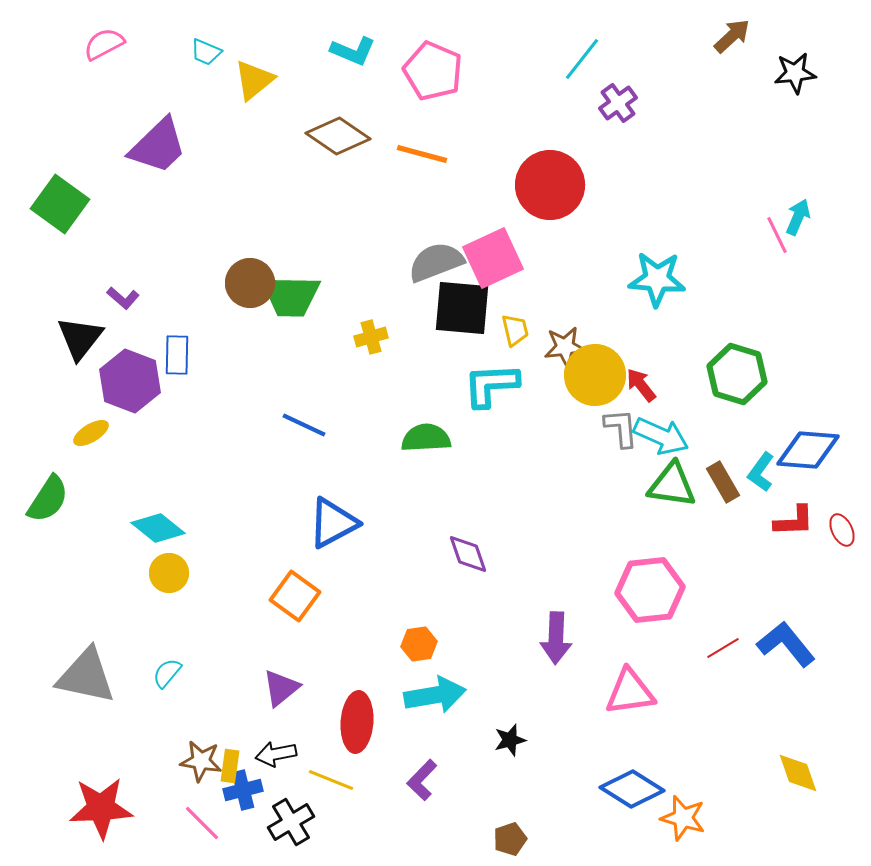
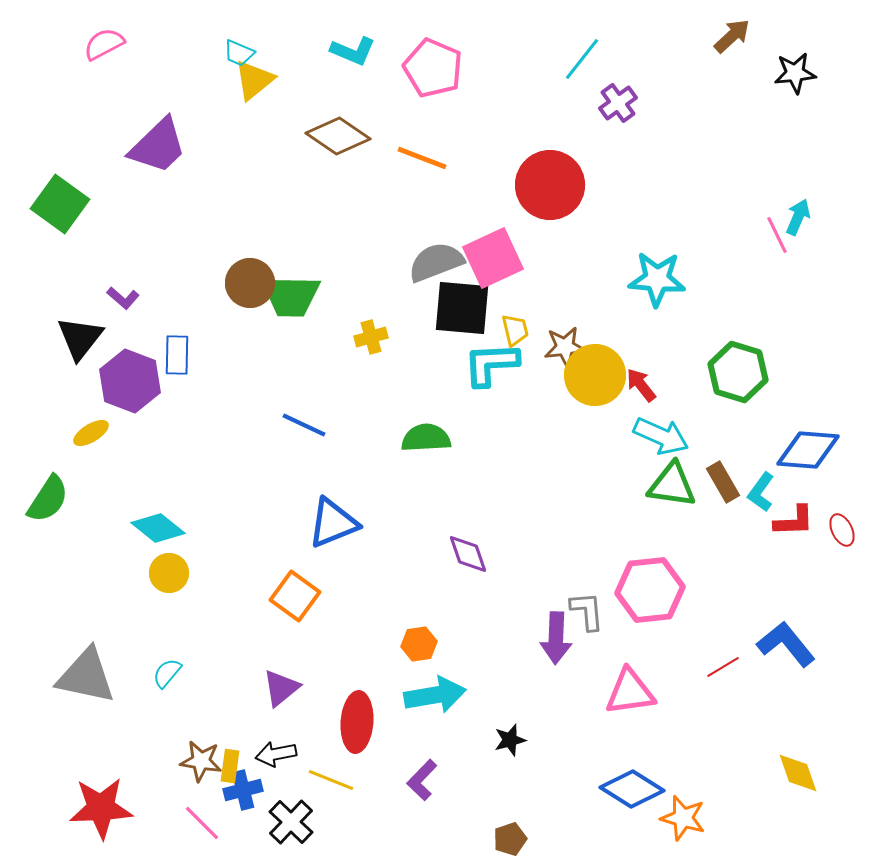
cyan trapezoid at (206, 52): moved 33 px right, 1 px down
pink pentagon at (433, 71): moved 3 px up
orange line at (422, 154): moved 4 px down; rotated 6 degrees clockwise
green hexagon at (737, 374): moved 1 px right, 2 px up
cyan L-shape at (491, 385): moved 21 px up
gray L-shape at (621, 428): moved 34 px left, 183 px down
cyan L-shape at (761, 472): moved 20 px down
blue triangle at (333, 523): rotated 6 degrees clockwise
red line at (723, 648): moved 19 px down
black cross at (291, 822): rotated 15 degrees counterclockwise
